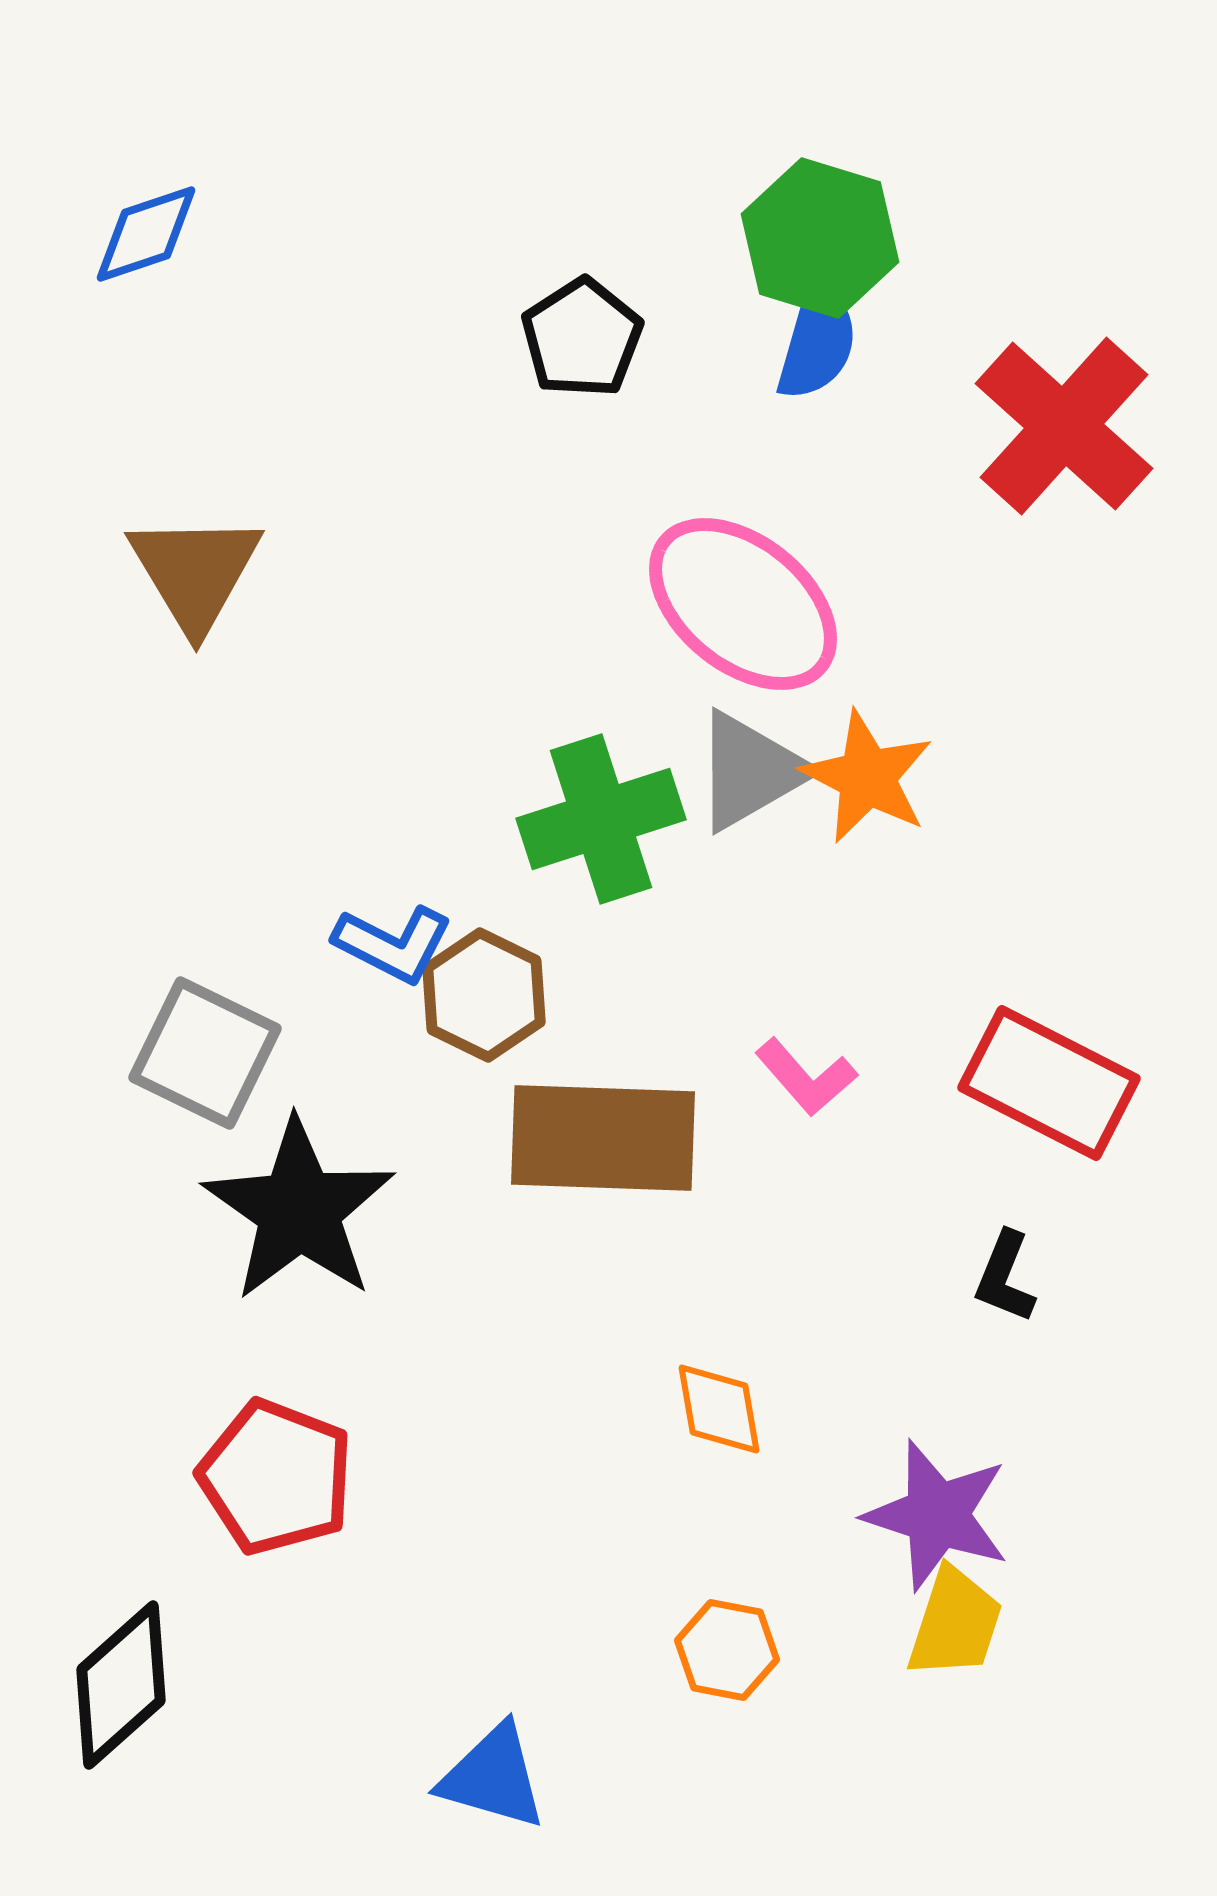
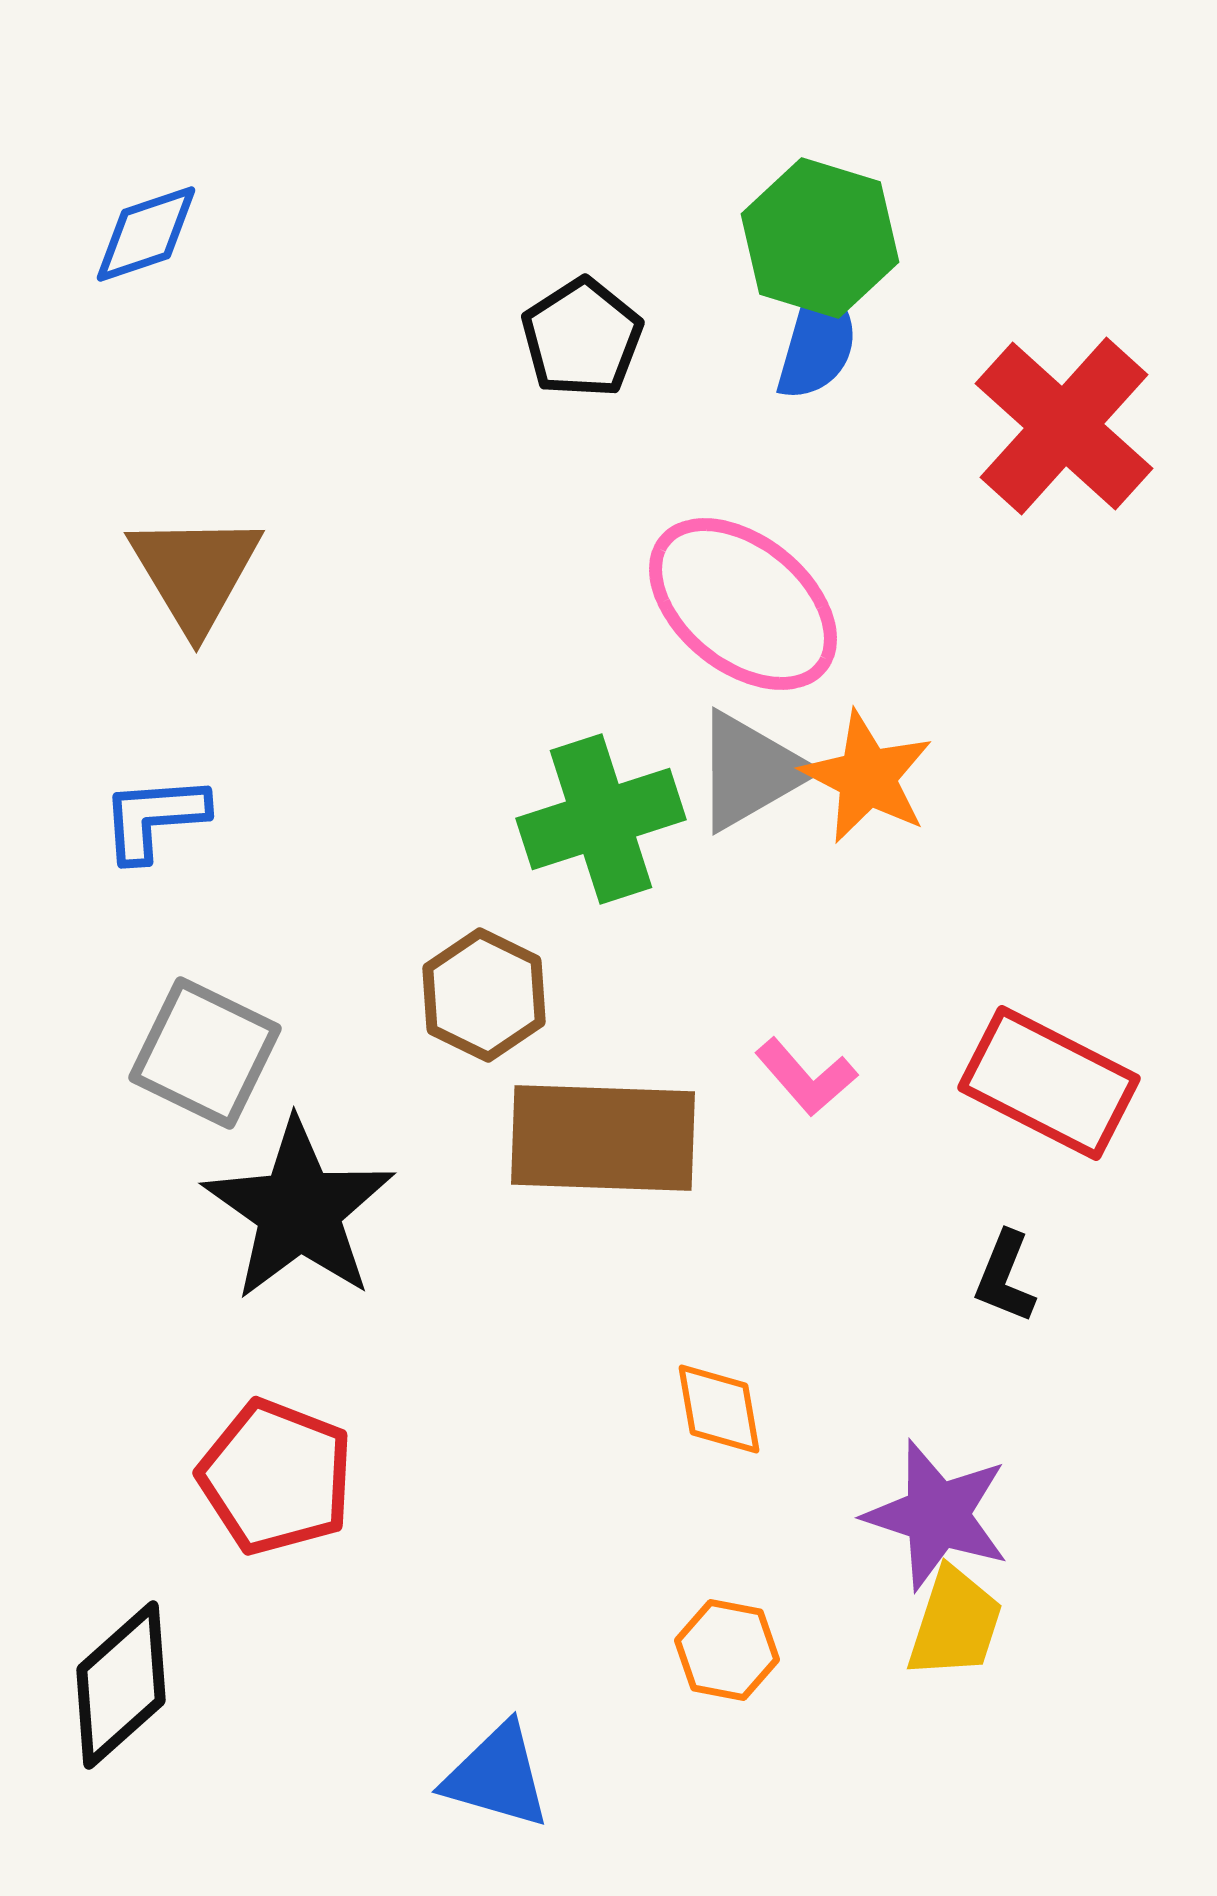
blue L-shape: moved 239 px left, 126 px up; rotated 149 degrees clockwise
blue triangle: moved 4 px right, 1 px up
